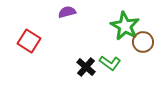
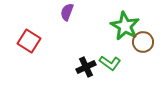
purple semicircle: rotated 54 degrees counterclockwise
black cross: rotated 24 degrees clockwise
